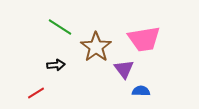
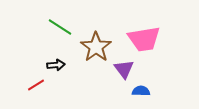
red line: moved 8 px up
